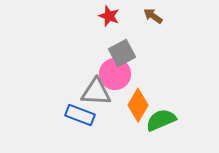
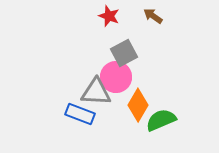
gray square: moved 2 px right
pink circle: moved 1 px right, 3 px down
blue rectangle: moved 1 px up
